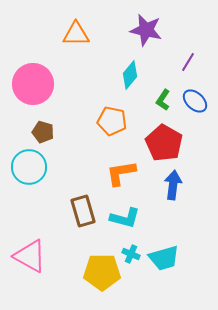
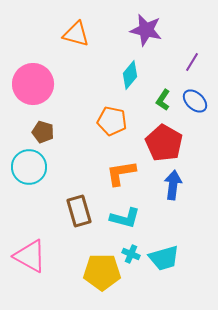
orange triangle: rotated 16 degrees clockwise
purple line: moved 4 px right
brown rectangle: moved 4 px left
